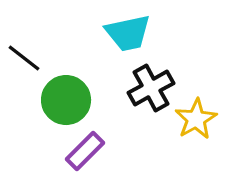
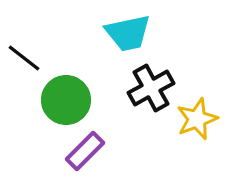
yellow star: moved 1 px right; rotated 9 degrees clockwise
